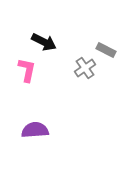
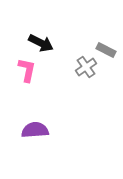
black arrow: moved 3 px left, 1 px down
gray cross: moved 1 px right, 1 px up
